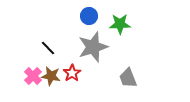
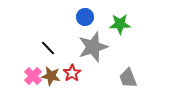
blue circle: moved 4 px left, 1 px down
